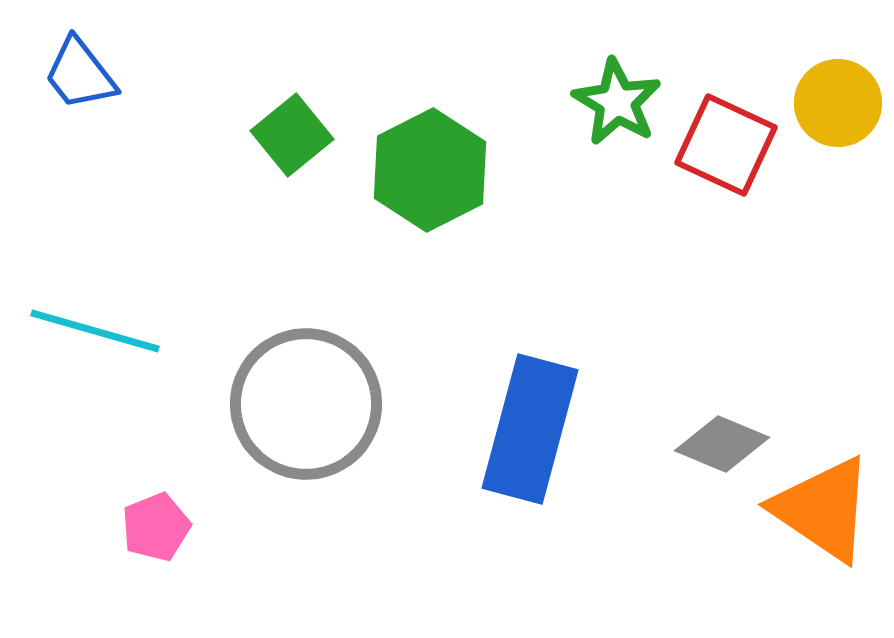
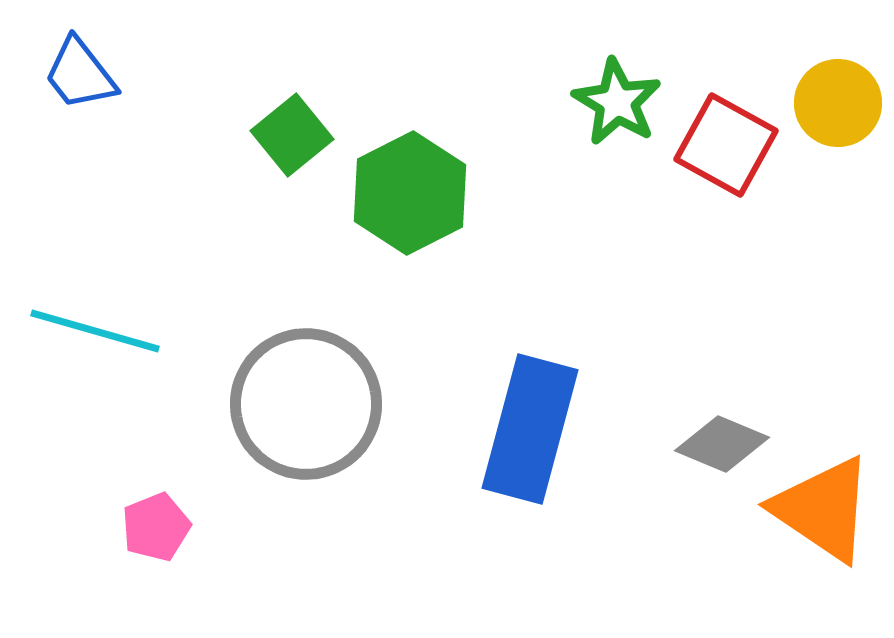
red square: rotated 4 degrees clockwise
green hexagon: moved 20 px left, 23 px down
